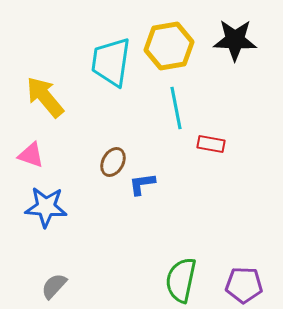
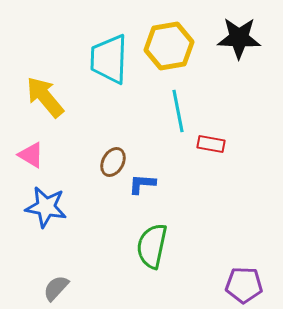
black star: moved 4 px right, 2 px up
cyan trapezoid: moved 2 px left, 3 px up; rotated 6 degrees counterclockwise
cyan line: moved 2 px right, 3 px down
pink triangle: rotated 12 degrees clockwise
blue L-shape: rotated 12 degrees clockwise
blue star: rotated 6 degrees clockwise
green semicircle: moved 29 px left, 34 px up
gray semicircle: moved 2 px right, 2 px down
